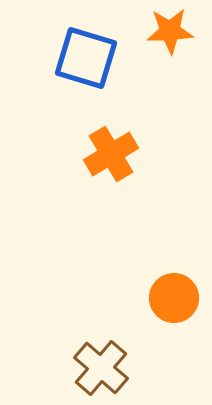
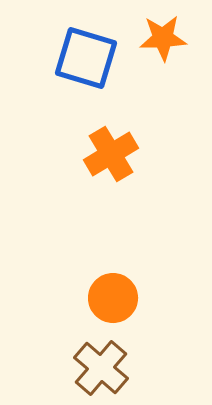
orange star: moved 7 px left, 7 px down
orange circle: moved 61 px left
